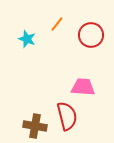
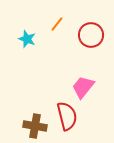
pink trapezoid: rotated 55 degrees counterclockwise
